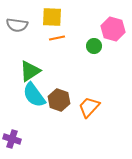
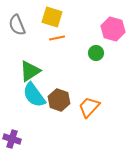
yellow square: rotated 15 degrees clockwise
gray semicircle: rotated 60 degrees clockwise
green circle: moved 2 px right, 7 px down
